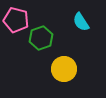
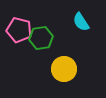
pink pentagon: moved 3 px right, 10 px down
green hexagon: rotated 10 degrees clockwise
